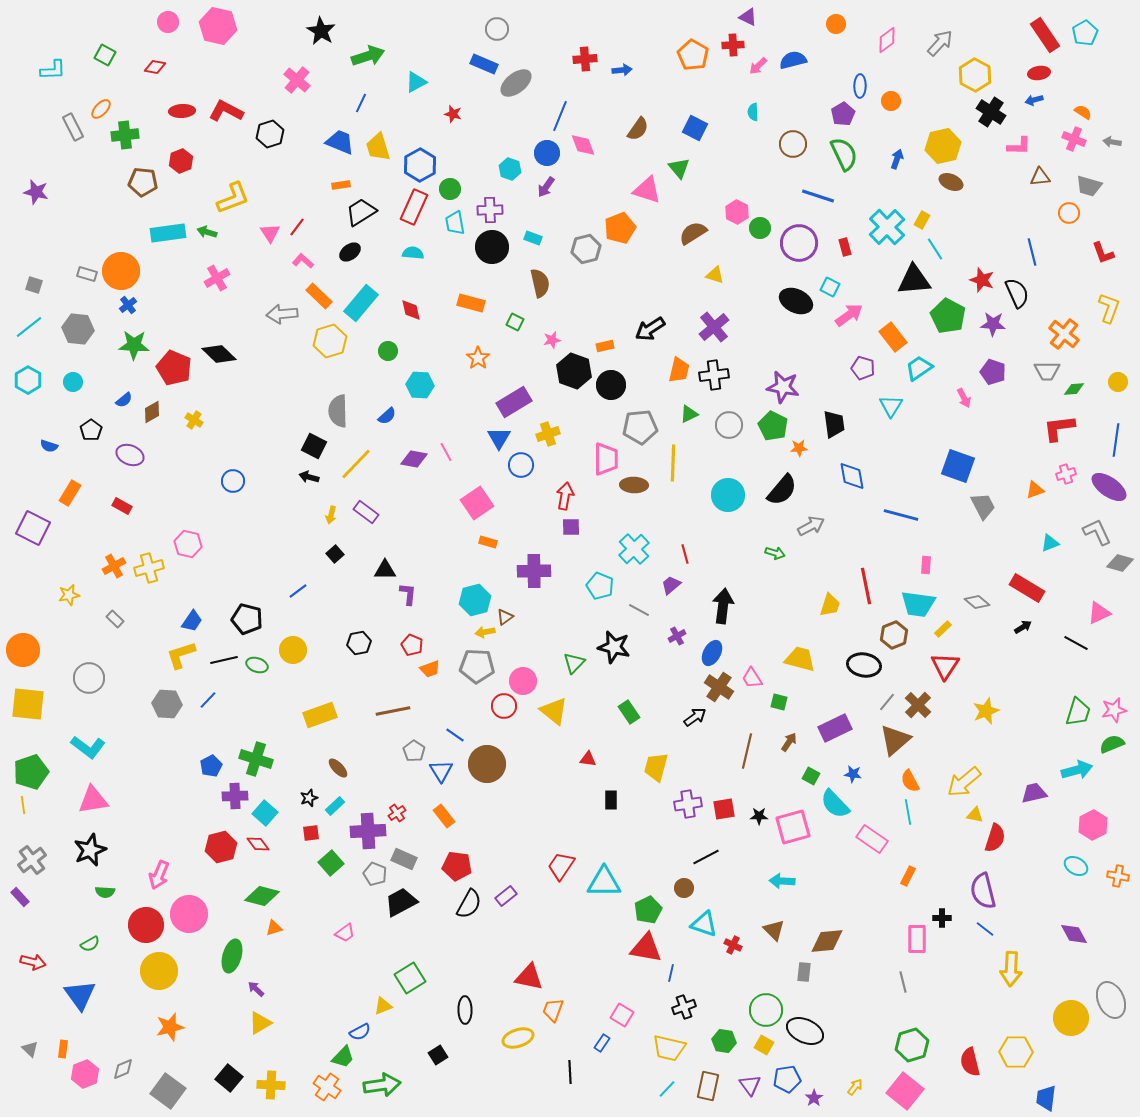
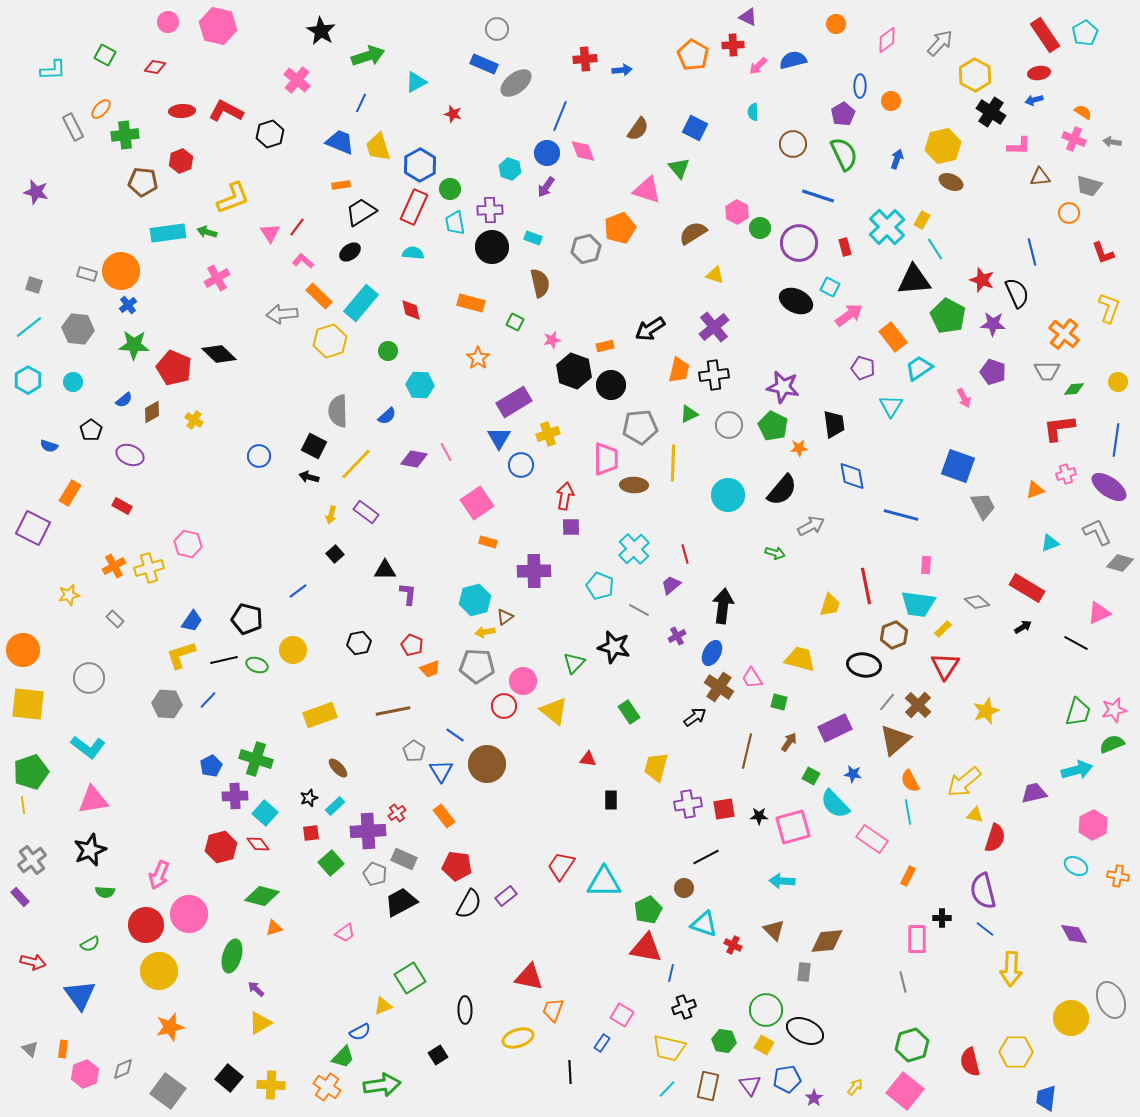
pink diamond at (583, 145): moved 6 px down
blue circle at (233, 481): moved 26 px right, 25 px up
